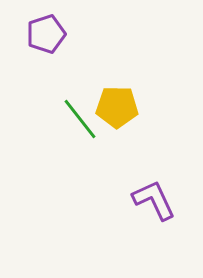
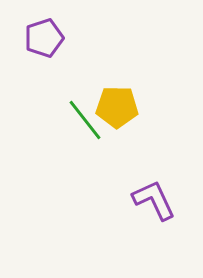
purple pentagon: moved 2 px left, 4 px down
green line: moved 5 px right, 1 px down
